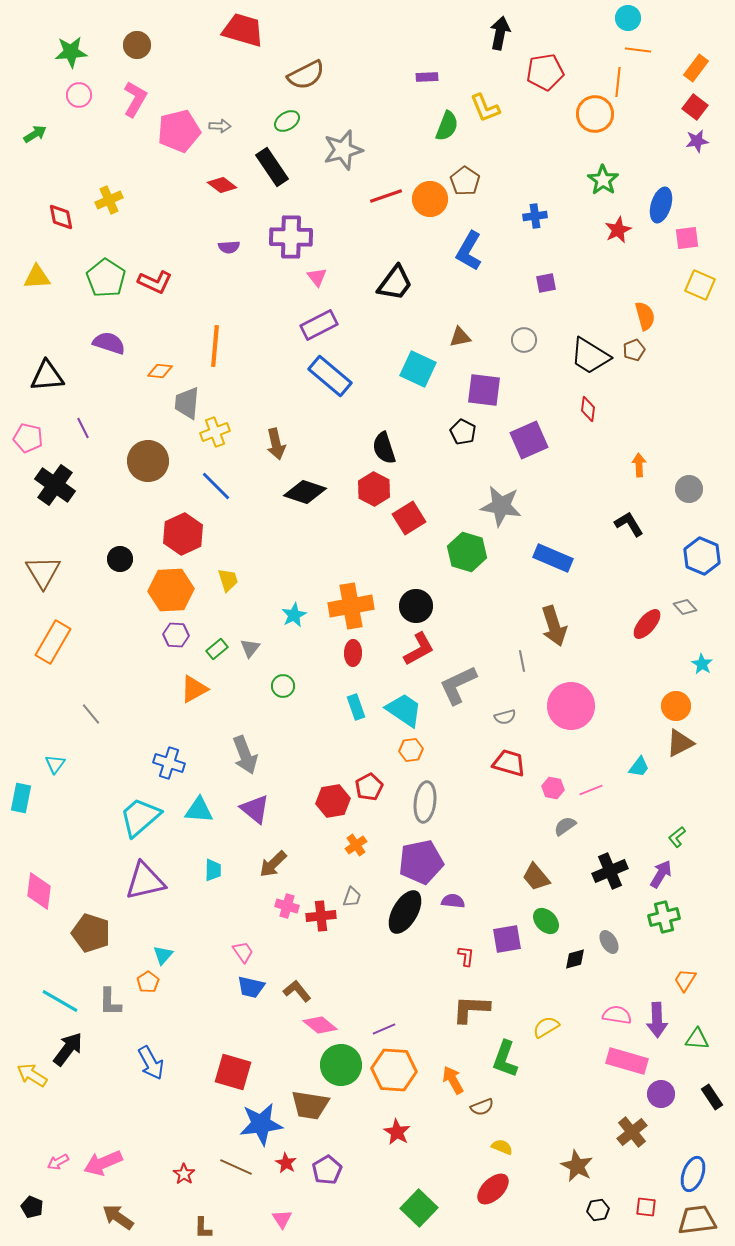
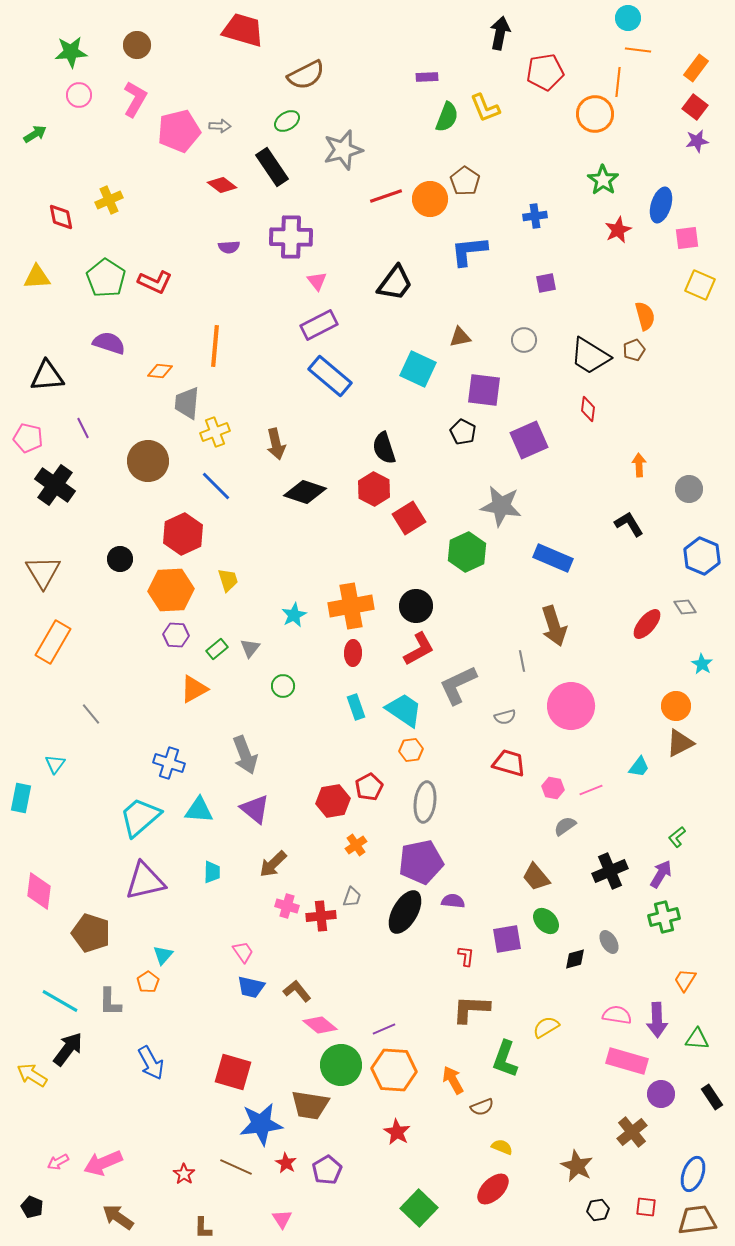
green semicircle at (447, 126): moved 9 px up
blue L-shape at (469, 251): rotated 54 degrees clockwise
pink triangle at (317, 277): moved 4 px down
green hexagon at (467, 552): rotated 18 degrees clockwise
gray diamond at (685, 607): rotated 10 degrees clockwise
cyan trapezoid at (213, 870): moved 1 px left, 2 px down
